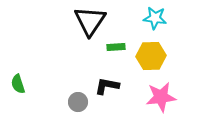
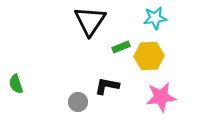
cyan star: rotated 15 degrees counterclockwise
green rectangle: moved 5 px right; rotated 18 degrees counterclockwise
yellow hexagon: moved 2 px left
green semicircle: moved 2 px left
